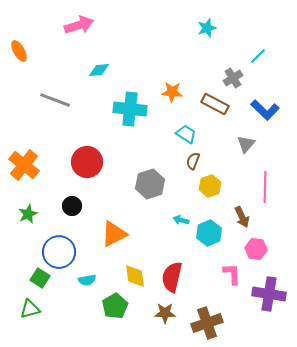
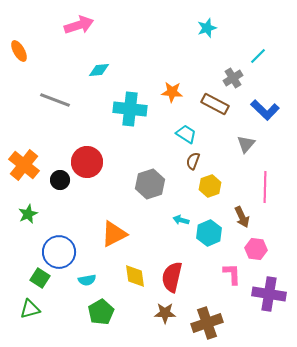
black circle: moved 12 px left, 26 px up
green pentagon: moved 14 px left, 6 px down
